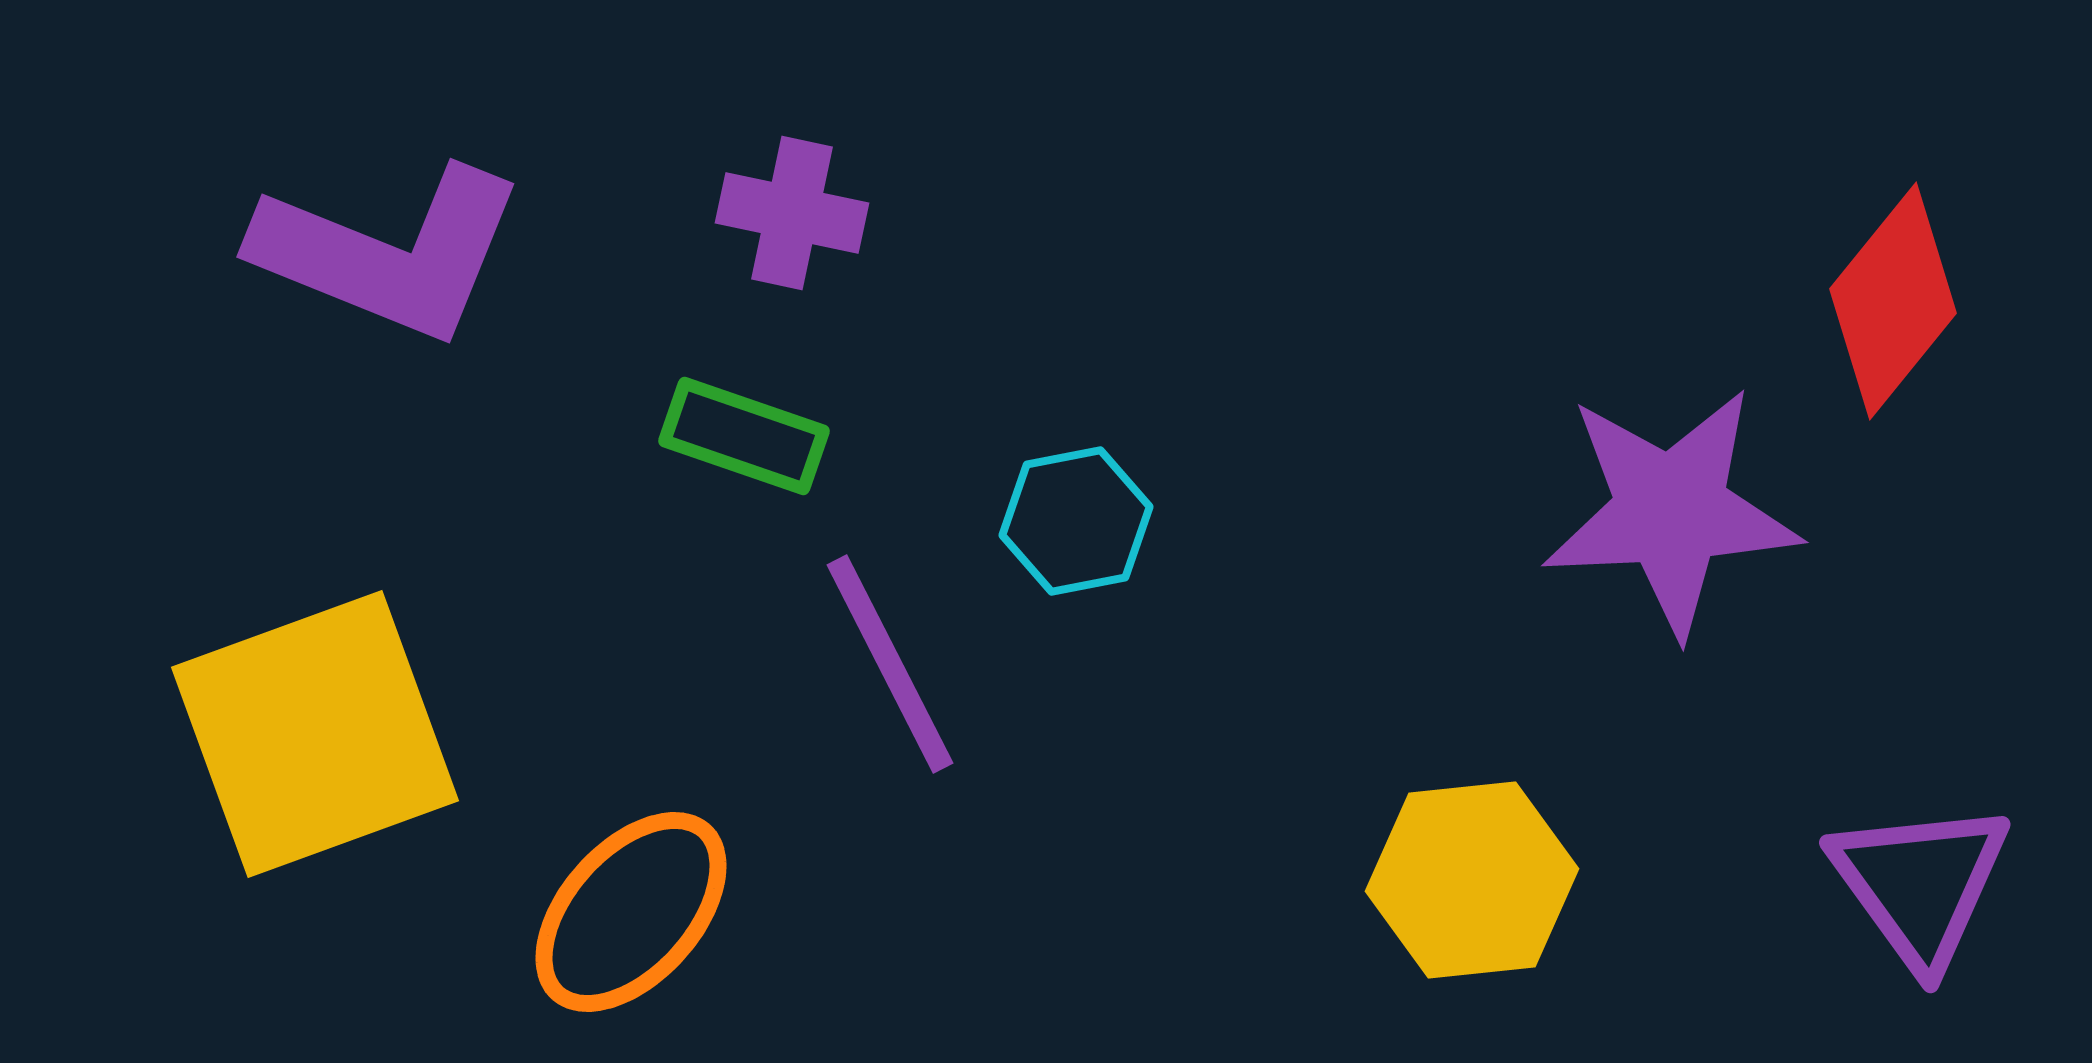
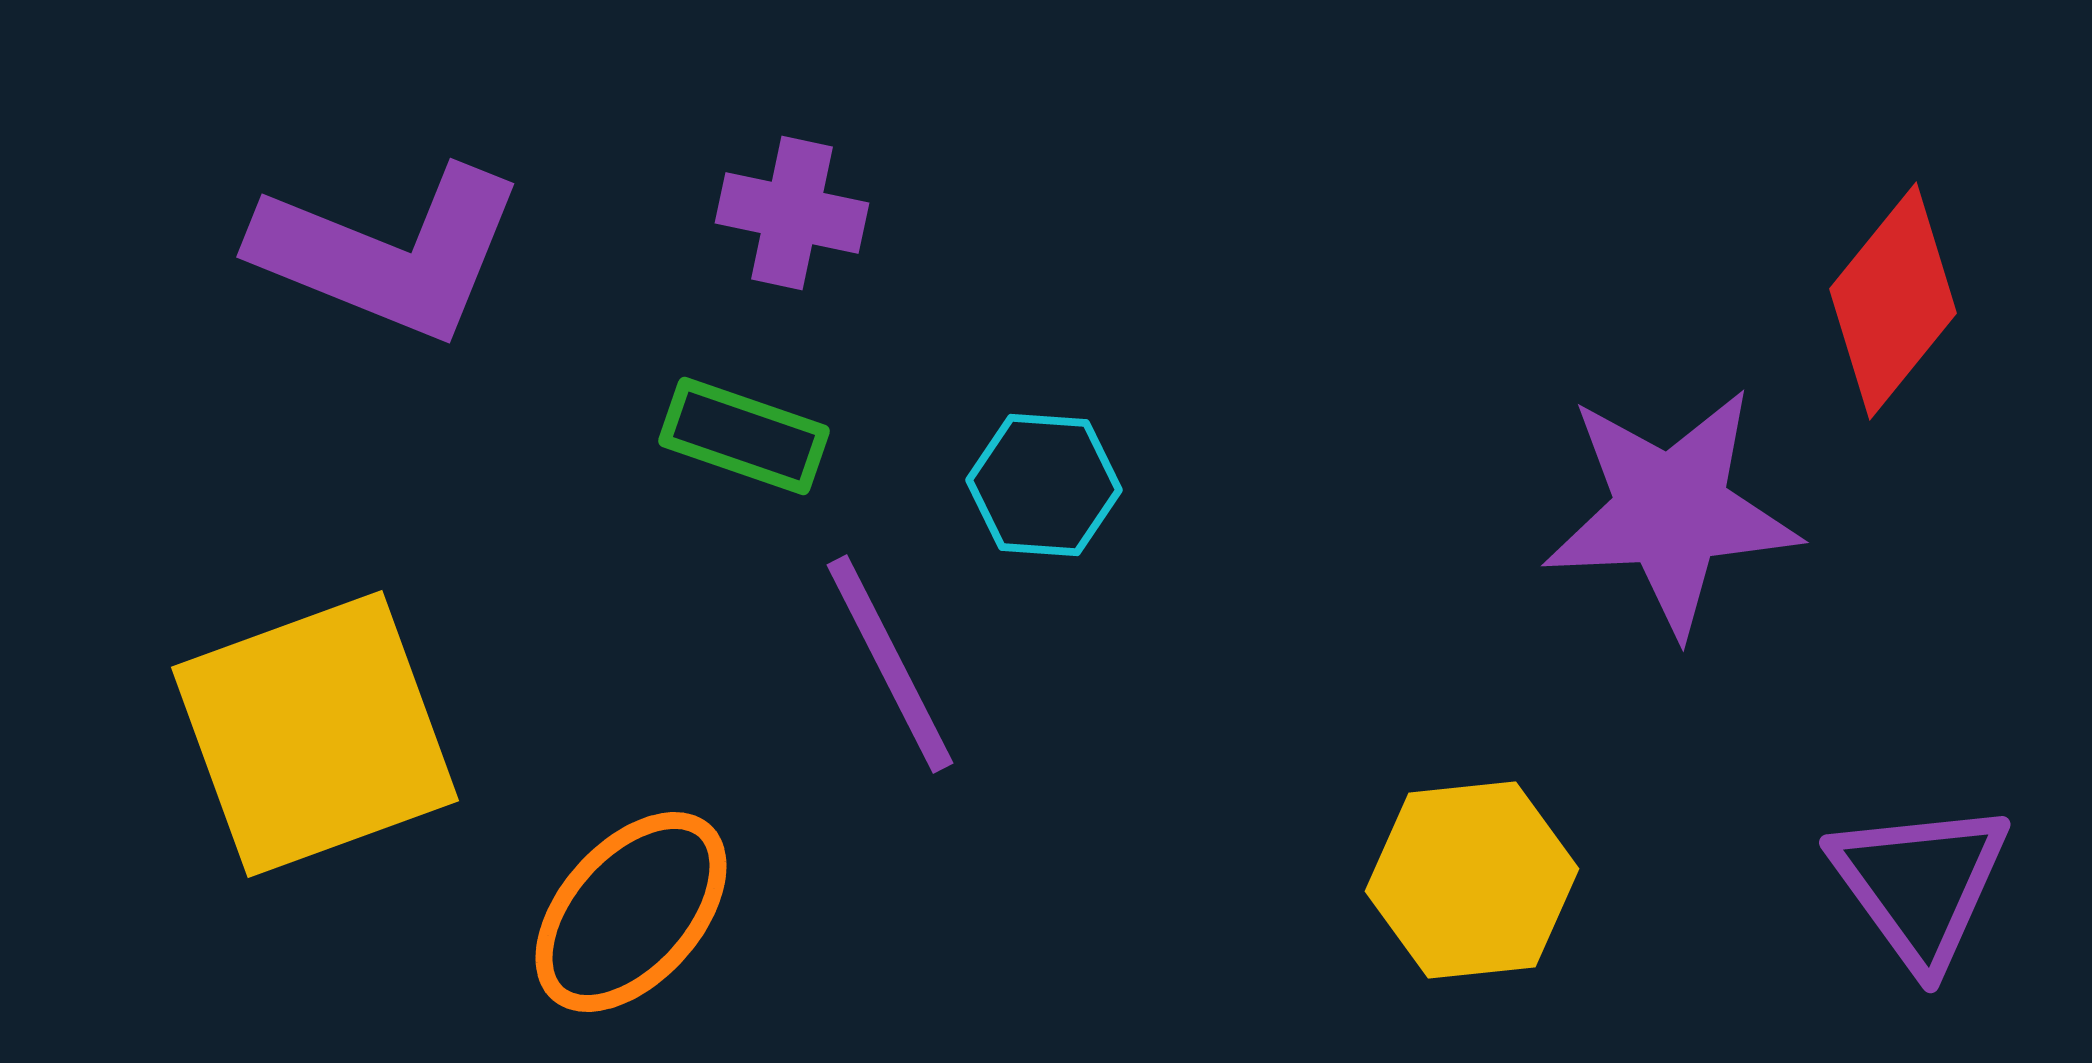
cyan hexagon: moved 32 px left, 36 px up; rotated 15 degrees clockwise
